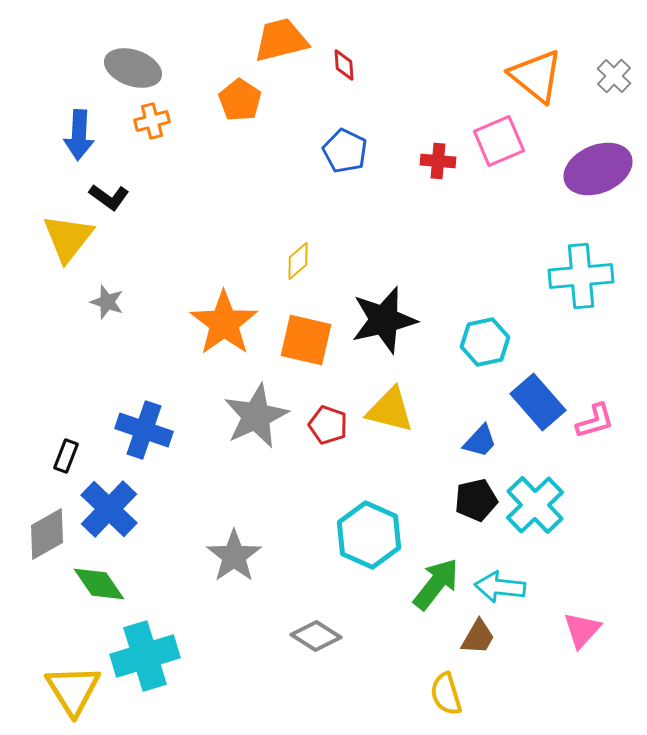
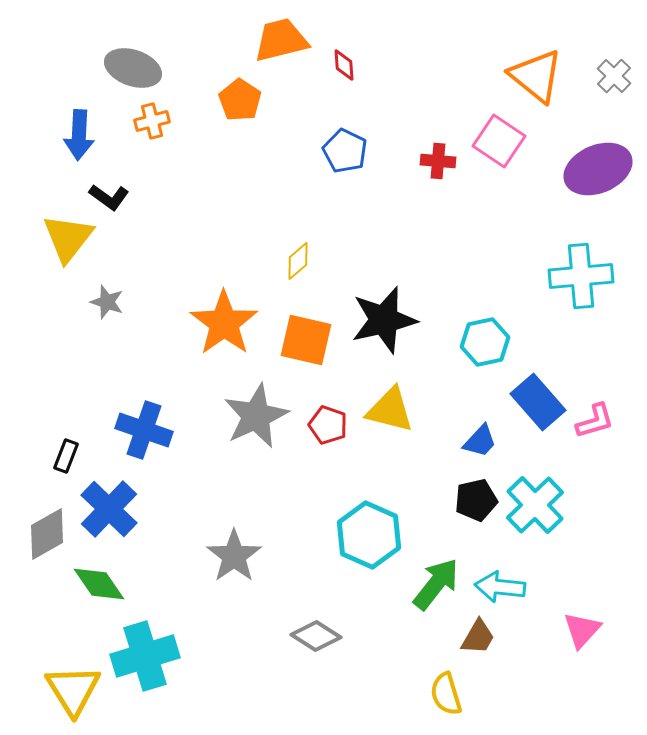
pink square at (499, 141): rotated 33 degrees counterclockwise
